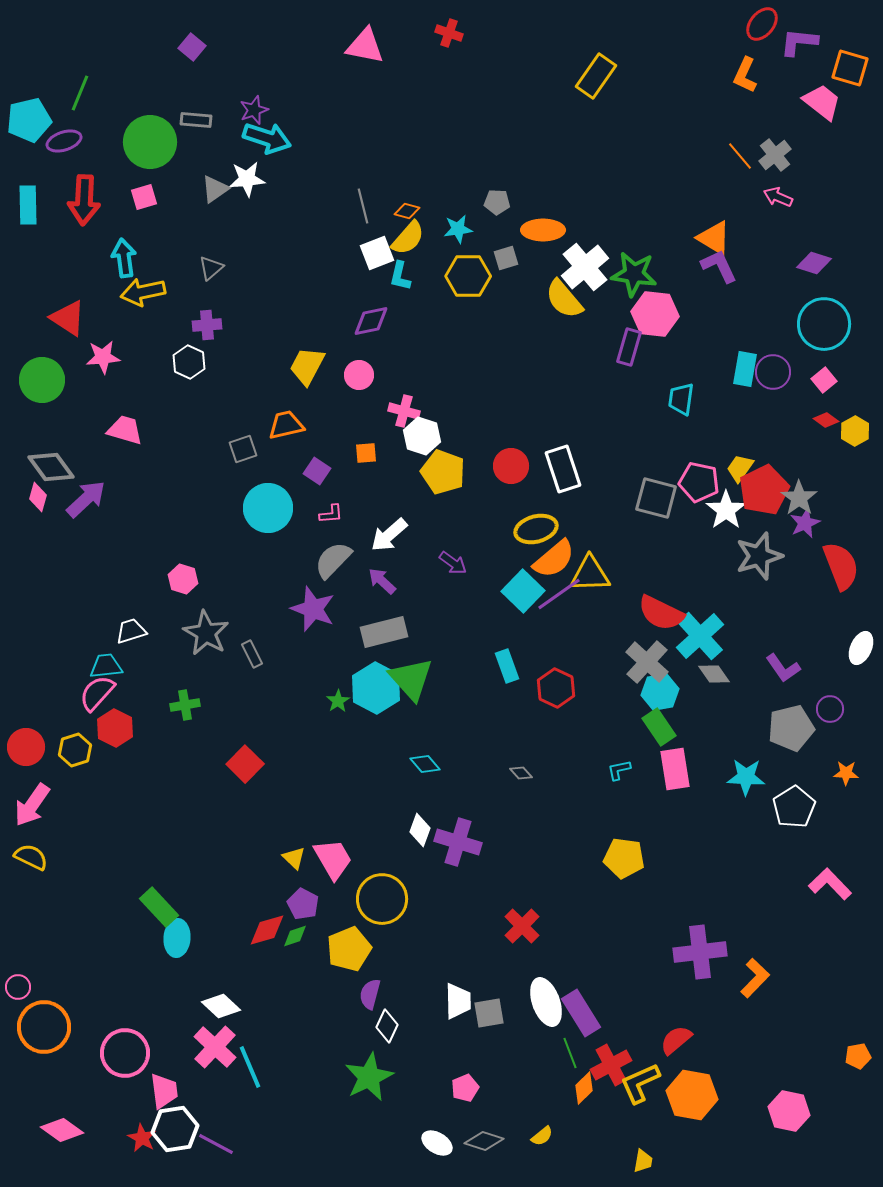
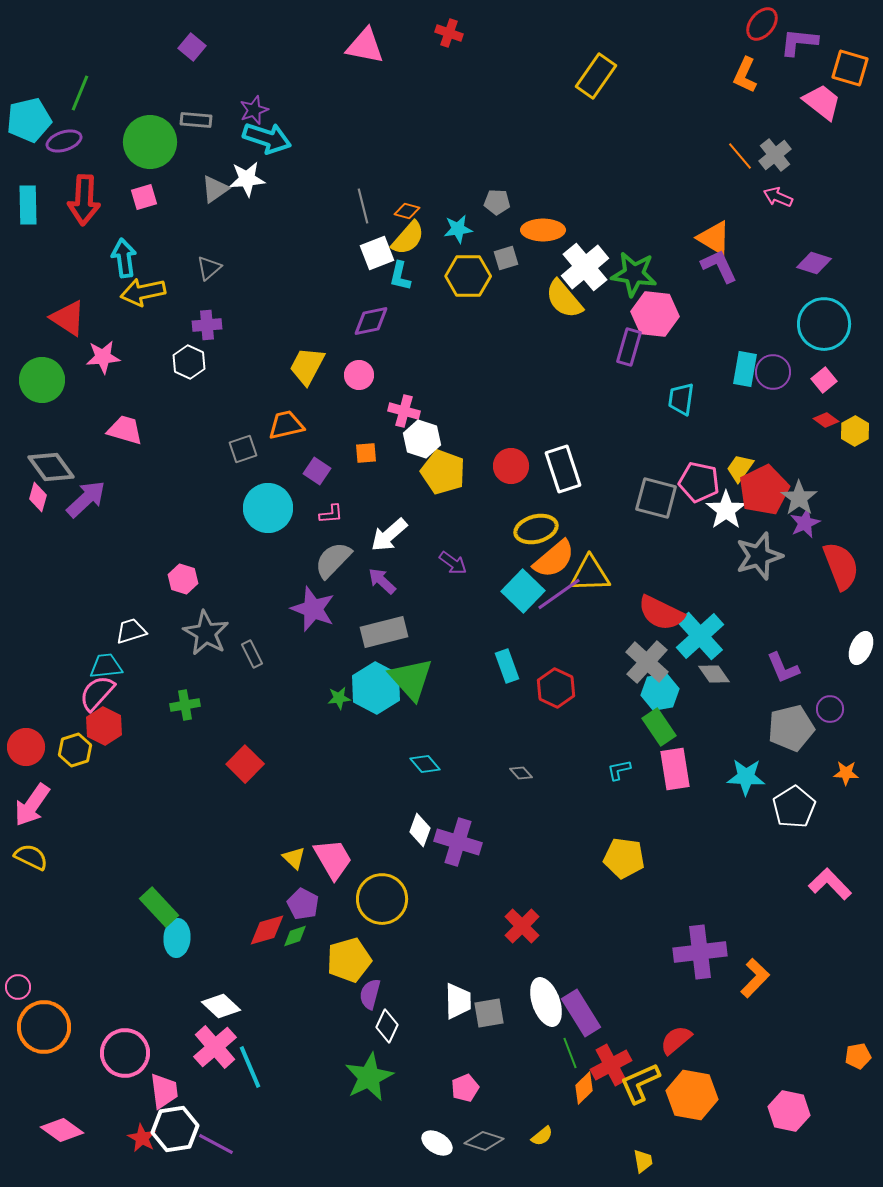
gray triangle at (211, 268): moved 2 px left
white hexagon at (422, 436): moved 3 px down
purple L-shape at (783, 668): rotated 12 degrees clockwise
green star at (338, 701): moved 1 px right, 3 px up; rotated 25 degrees clockwise
red hexagon at (115, 728): moved 11 px left, 2 px up
yellow pentagon at (349, 949): moved 11 px down; rotated 6 degrees clockwise
pink cross at (215, 1047): rotated 6 degrees clockwise
yellow trapezoid at (643, 1161): rotated 20 degrees counterclockwise
